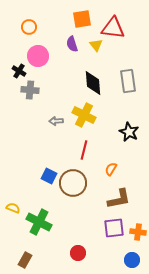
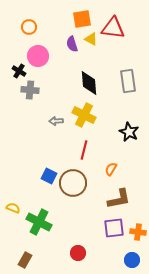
yellow triangle: moved 5 px left, 6 px up; rotated 24 degrees counterclockwise
black diamond: moved 4 px left
